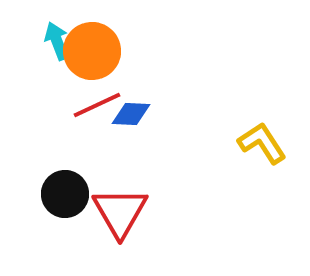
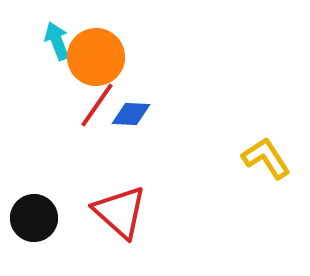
orange circle: moved 4 px right, 6 px down
red line: rotated 30 degrees counterclockwise
yellow L-shape: moved 4 px right, 15 px down
black circle: moved 31 px left, 24 px down
red triangle: rotated 18 degrees counterclockwise
